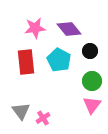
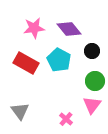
pink star: moved 1 px left
black circle: moved 2 px right
red rectangle: moved 1 px down; rotated 55 degrees counterclockwise
green circle: moved 3 px right
gray triangle: moved 1 px left
pink cross: moved 23 px right, 1 px down; rotated 16 degrees counterclockwise
